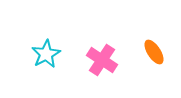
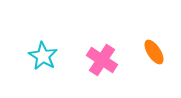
cyan star: moved 3 px left, 2 px down; rotated 12 degrees counterclockwise
